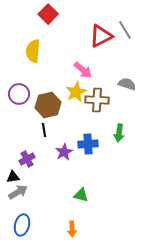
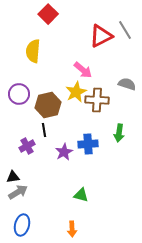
purple cross: moved 13 px up
